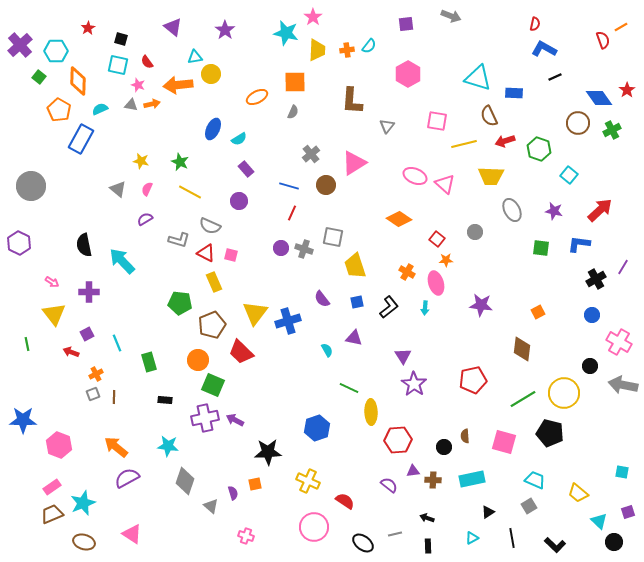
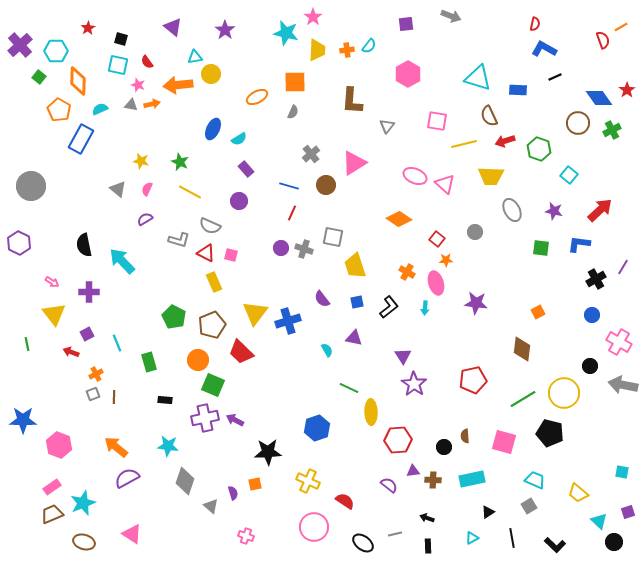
blue rectangle at (514, 93): moved 4 px right, 3 px up
green pentagon at (180, 303): moved 6 px left, 14 px down; rotated 20 degrees clockwise
purple star at (481, 305): moved 5 px left, 2 px up
